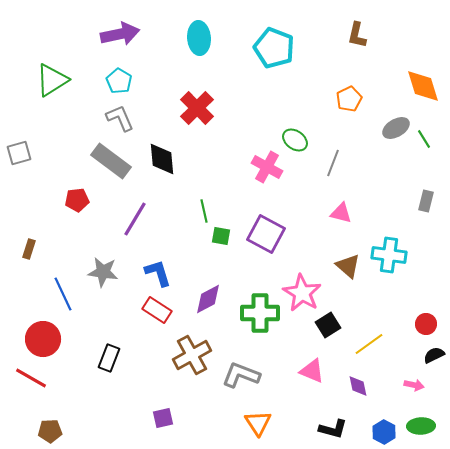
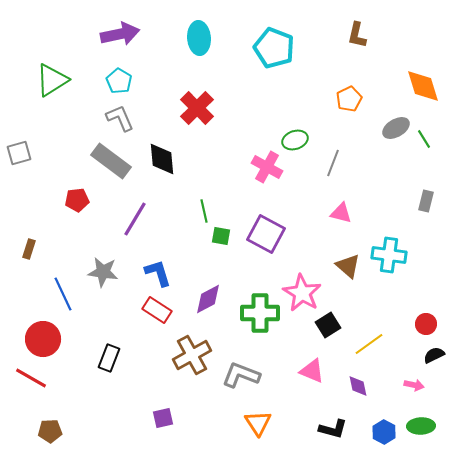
green ellipse at (295, 140): rotated 55 degrees counterclockwise
